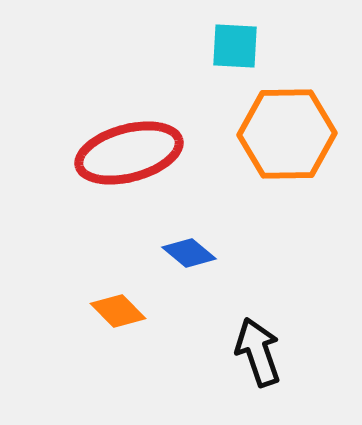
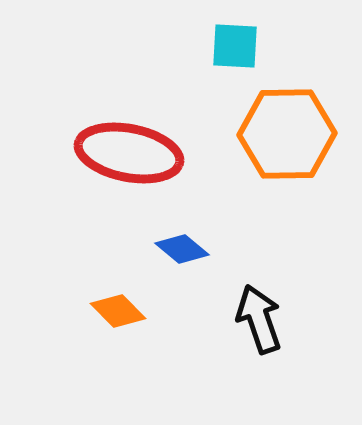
red ellipse: rotated 26 degrees clockwise
blue diamond: moved 7 px left, 4 px up
black arrow: moved 1 px right, 33 px up
